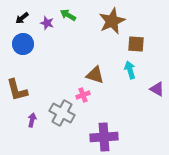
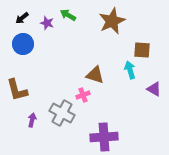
brown square: moved 6 px right, 6 px down
purple triangle: moved 3 px left
